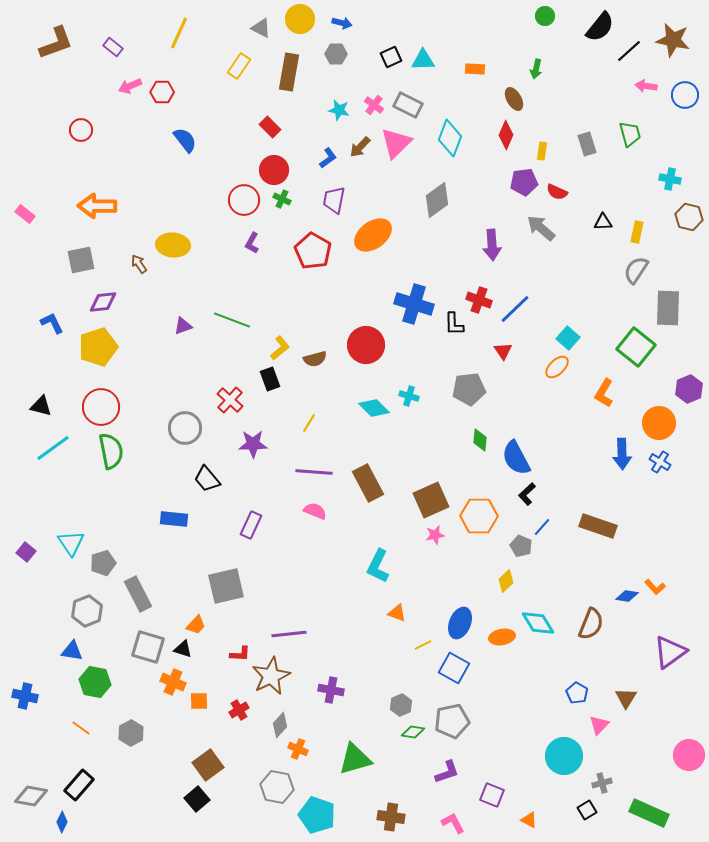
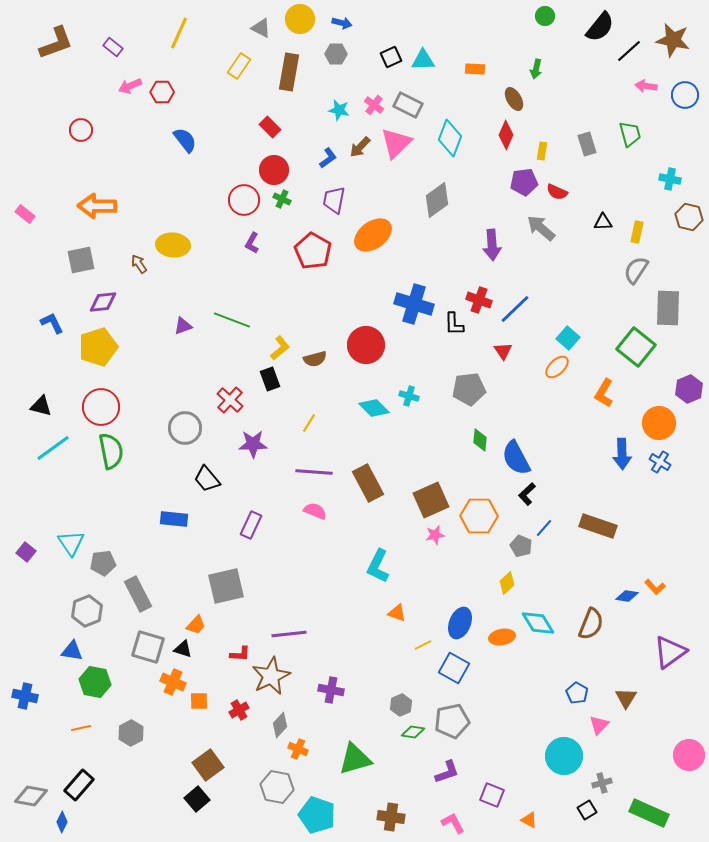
blue line at (542, 527): moved 2 px right, 1 px down
gray pentagon at (103, 563): rotated 10 degrees clockwise
yellow diamond at (506, 581): moved 1 px right, 2 px down
orange line at (81, 728): rotated 48 degrees counterclockwise
